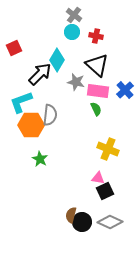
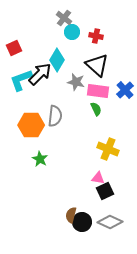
gray cross: moved 10 px left, 3 px down
cyan L-shape: moved 22 px up
gray semicircle: moved 5 px right, 1 px down
